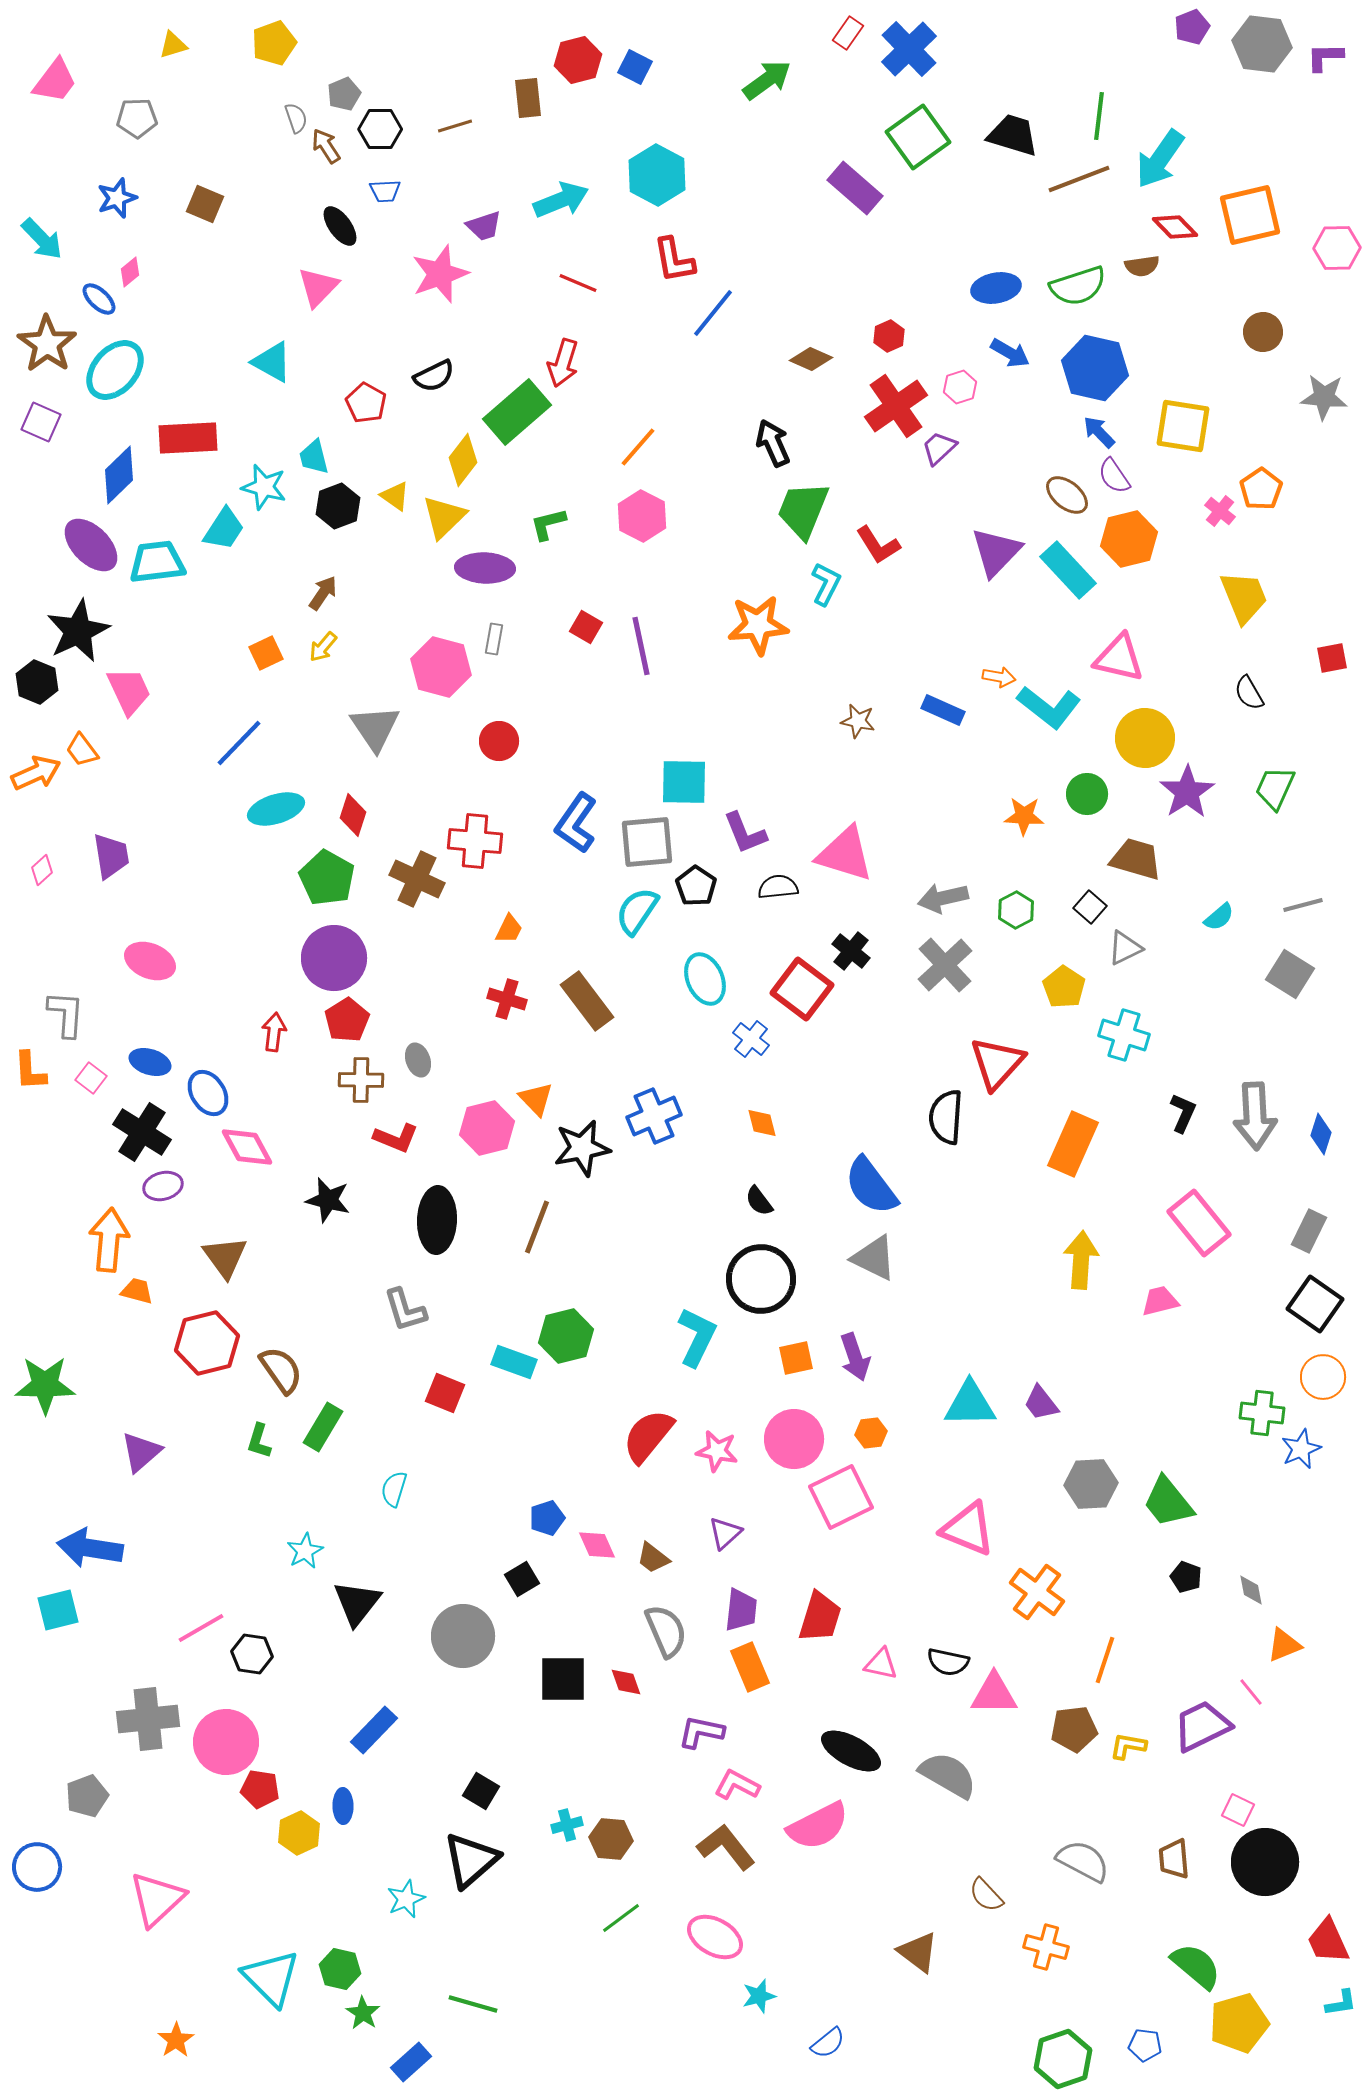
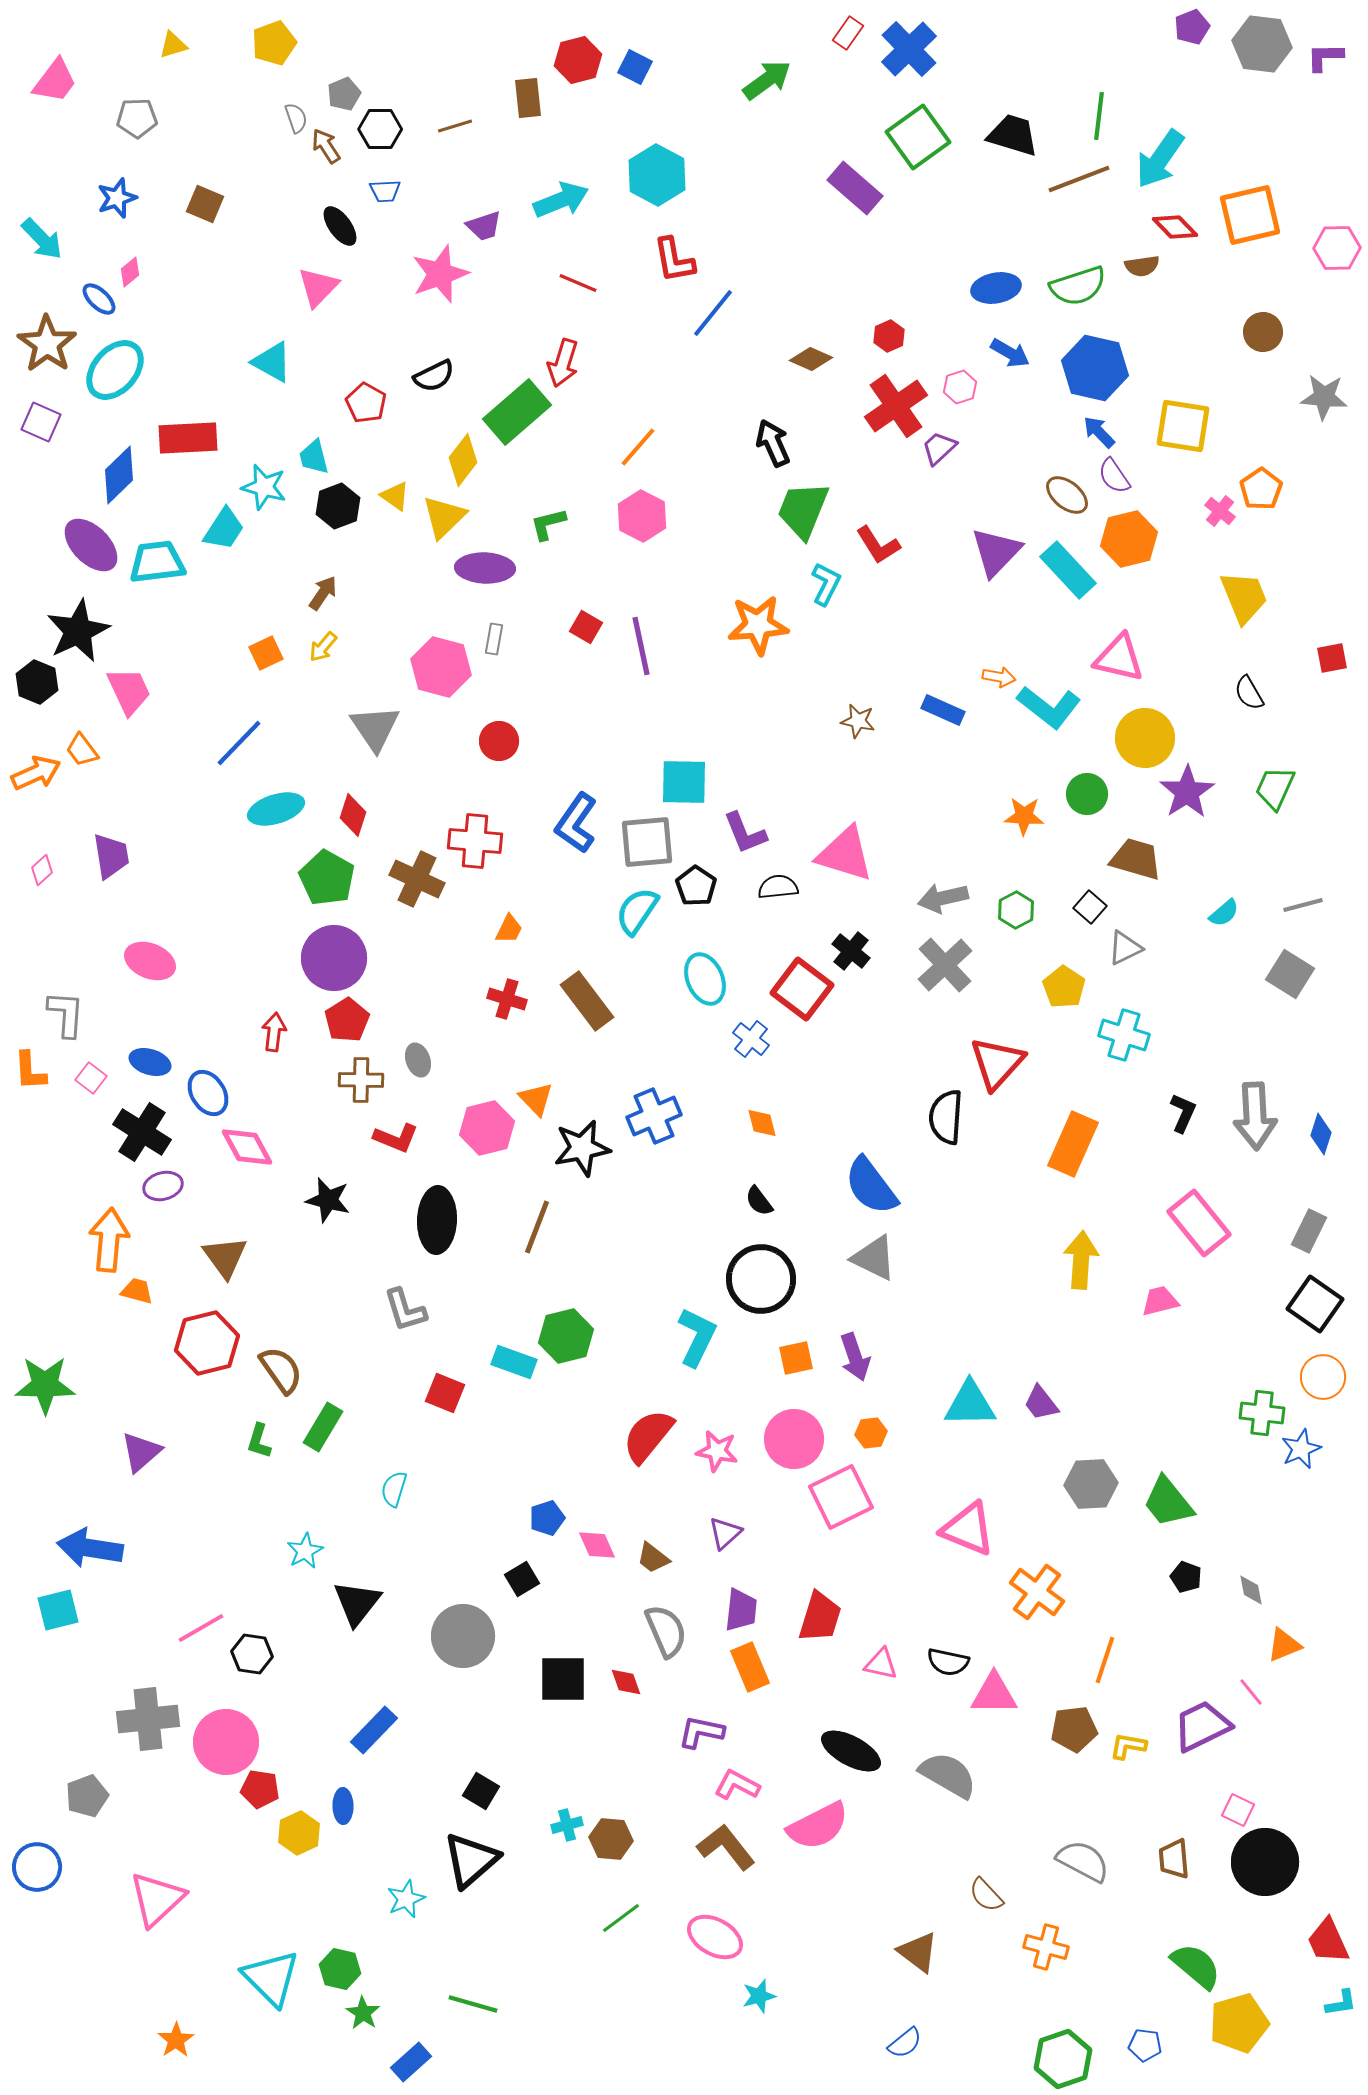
cyan semicircle at (1219, 917): moved 5 px right, 4 px up
blue semicircle at (828, 2043): moved 77 px right
